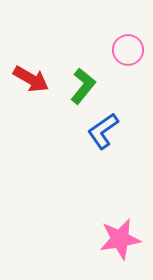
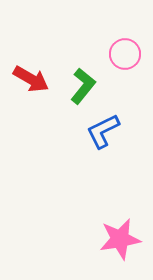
pink circle: moved 3 px left, 4 px down
blue L-shape: rotated 9 degrees clockwise
